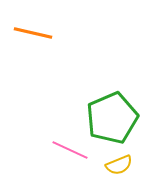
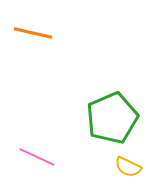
pink line: moved 33 px left, 7 px down
yellow semicircle: moved 9 px right, 2 px down; rotated 48 degrees clockwise
